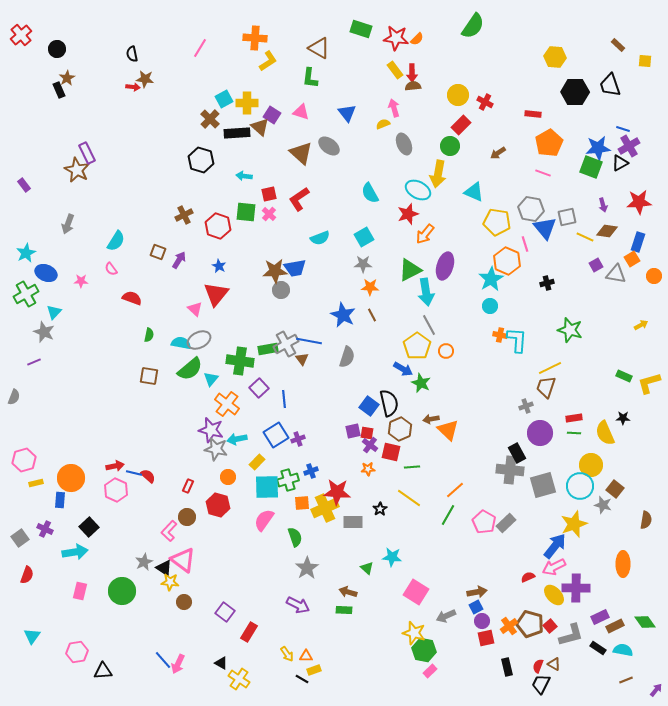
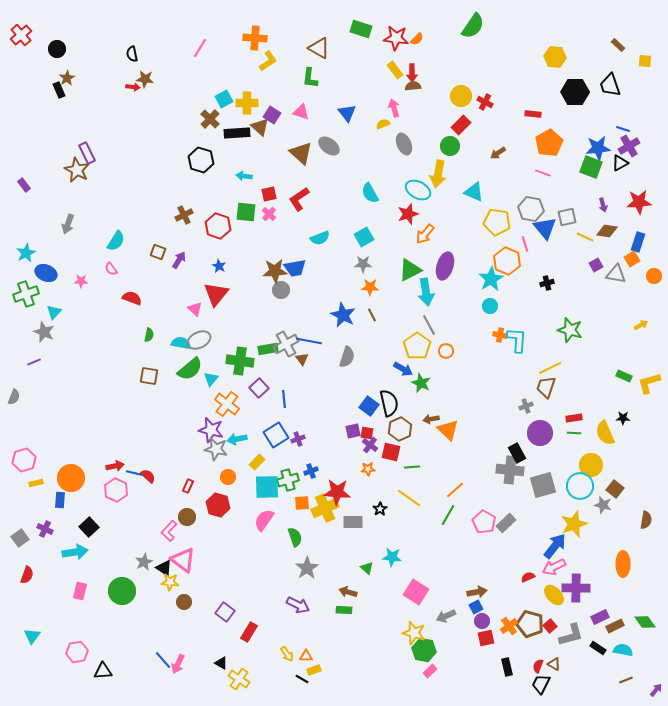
yellow circle at (458, 95): moved 3 px right, 1 px down
green cross at (26, 294): rotated 10 degrees clockwise
